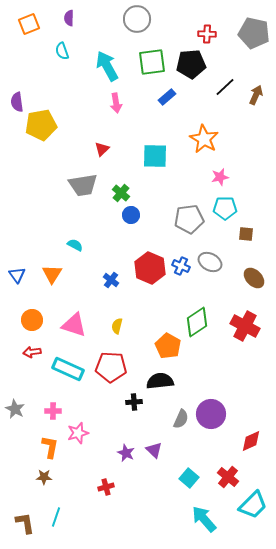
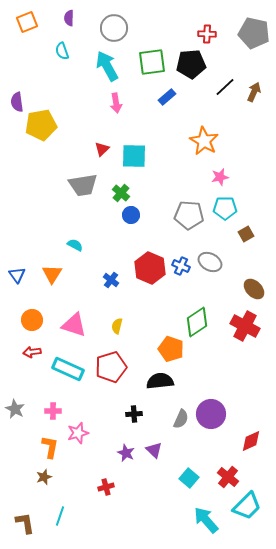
gray circle at (137, 19): moved 23 px left, 9 px down
orange square at (29, 24): moved 2 px left, 2 px up
brown arrow at (256, 95): moved 2 px left, 3 px up
orange star at (204, 139): moved 2 px down
cyan square at (155, 156): moved 21 px left
gray pentagon at (189, 219): moved 4 px up; rotated 12 degrees clockwise
brown square at (246, 234): rotated 35 degrees counterclockwise
brown ellipse at (254, 278): moved 11 px down
orange pentagon at (168, 346): moved 3 px right, 3 px down; rotated 10 degrees counterclockwise
red pentagon at (111, 367): rotated 20 degrees counterclockwise
black cross at (134, 402): moved 12 px down
brown star at (44, 477): rotated 21 degrees counterclockwise
cyan trapezoid at (253, 505): moved 6 px left, 1 px down
cyan line at (56, 517): moved 4 px right, 1 px up
cyan arrow at (204, 519): moved 2 px right, 1 px down
